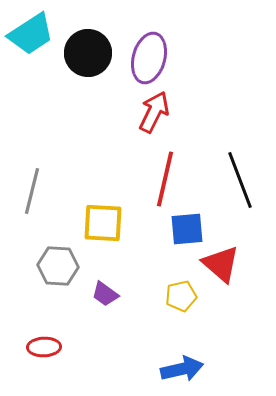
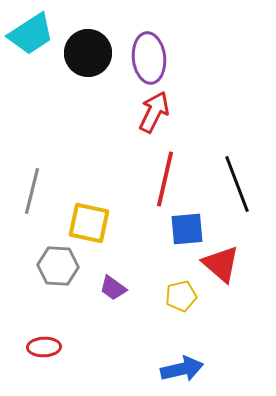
purple ellipse: rotated 21 degrees counterclockwise
black line: moved 3 px left, 4 px down
yellow square: moved 14 px left; rotated 9 degrees clockwise
purple trapezoid: moved 8 px right, 6 px up
